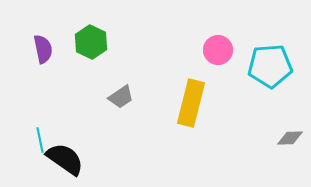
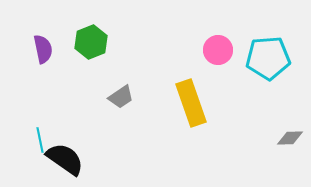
green hexagon: rotated 12 degrees clockwise
cyan pentagon: moved 2 px left, 8 px up
yellow rectangle: rotated 33 degrees counterclockwise
